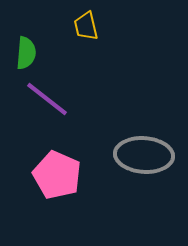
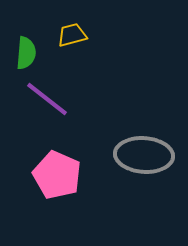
yellow trapezoid: moved 14 px left, 9 px down; rotated 88 degrees clockwise
